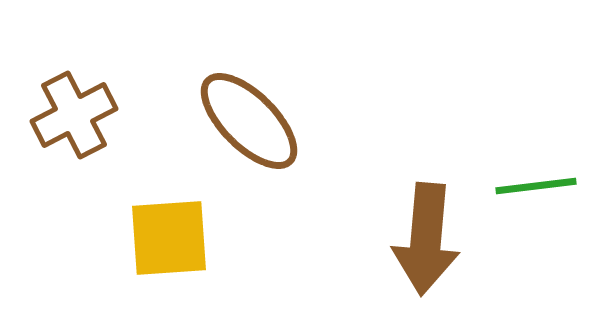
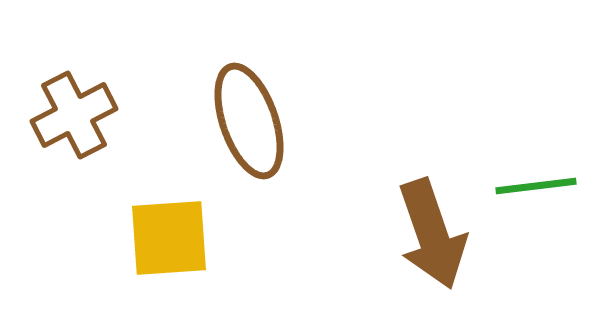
brown ellipse: rotated 26 degrees clockwise
brown arrow: moved 6 px right, 5 px up; rotated 24 degrees counterclockwise
